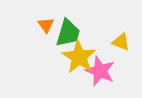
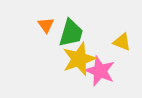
green trapezoid: moved 3 px right
yellow triangle: moved 1 px right
yellow star: moved 2 px down; rotated 20 degrees clockwise
